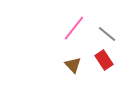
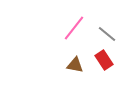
brown triangle: moved 2 px right; rotated 36 degrees counterclockwise
